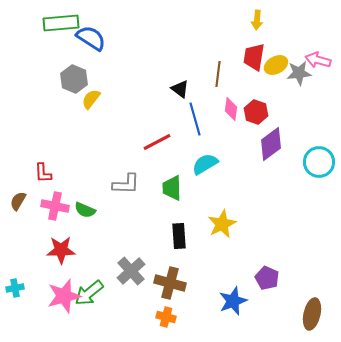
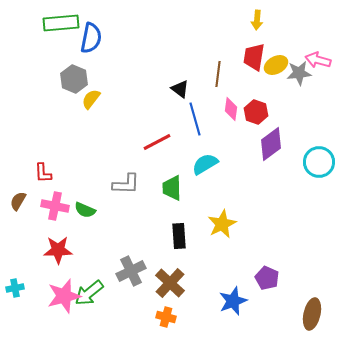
blue semicircle: rotated 68 degrees clockwise
red star: moved 3 px left
gray cross: rotated 16 degrees clockwise
brown cross: rotated 28 degrees clockwise
